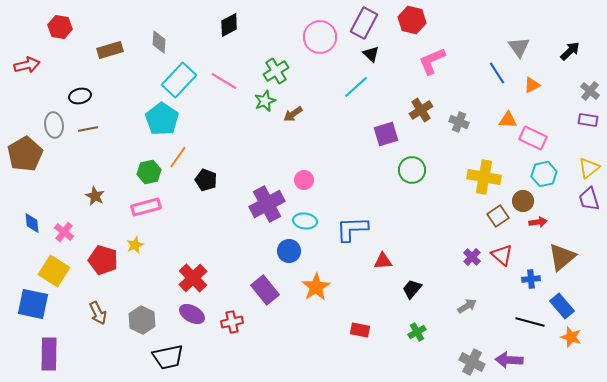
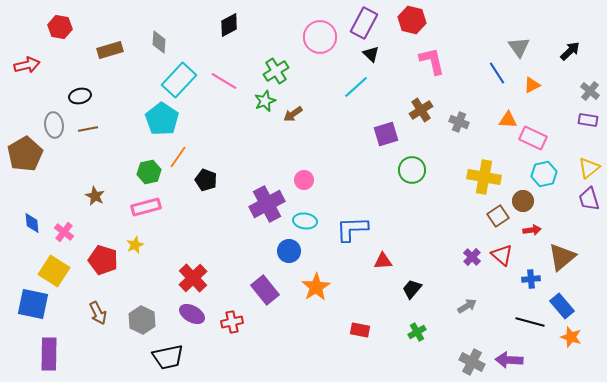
pink L-shape at (432, 61): rotated 100 degrees clockwise
red arrow at (538, 222): moved 6 px left, 8 px down
